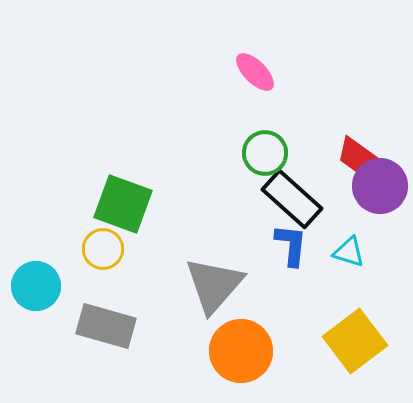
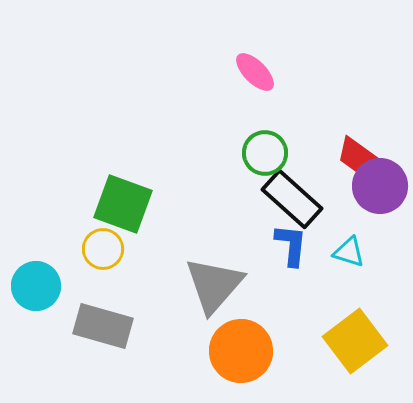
gray rectangle: moved 3 px left
